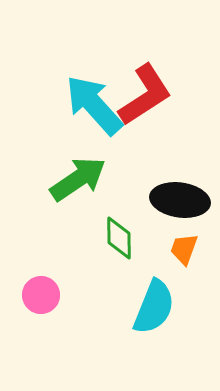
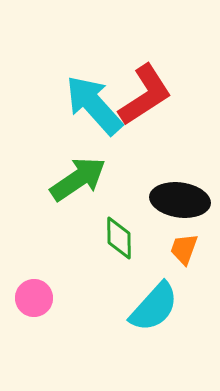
pink circle: moved 7 px left, 3 px down
cyan semicircle: rotated 20 degrees clockwise
